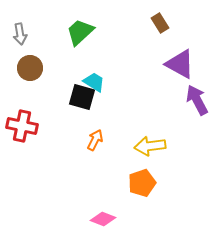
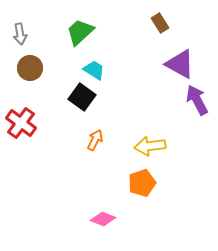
cyan trapezoid: moved 12 px up
black square: rotated 20 degrees clockwise
red cross: moved 1 px left, 3 px up; rotated 24 degrees clockwise
